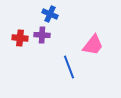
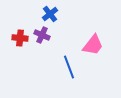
blue cross: rotated 28 degrees clockwise
purple cross: rotated 21 degrees clockwise
